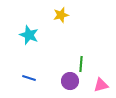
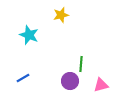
blue line: moved 6 px left; rotated 48 degrees counterclockwise
